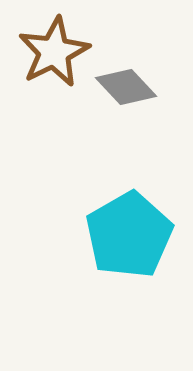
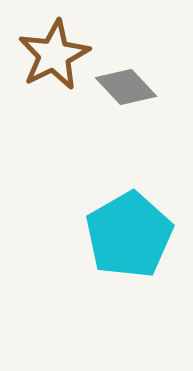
brown star: moved 3 px down
